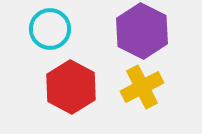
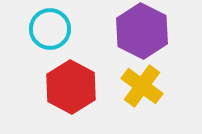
yellow cross: moved 1 px up; rotated 27 degrees counterclockwise
